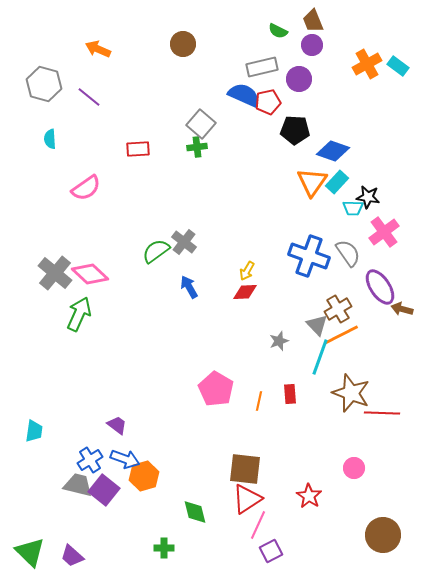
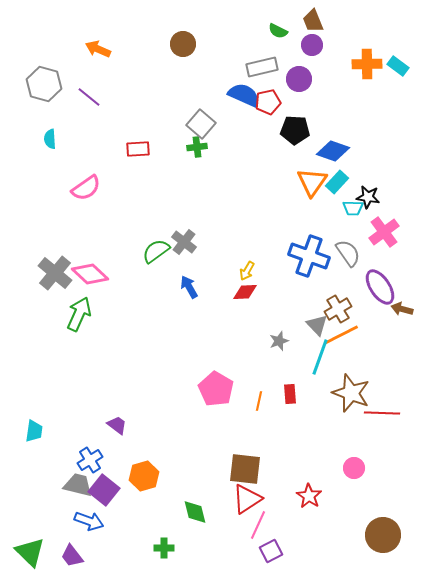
orange cross at (367, 64): rotated 28 degrees clockwise
blue arrow at (125, 459): moved 36 px left, 62 px down
purple trapezoid at (72, 556): rotated 10 degrees clockwise
